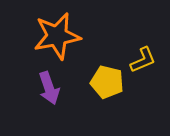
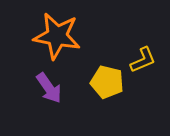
orange star: rotated 21 degrees clockwise
purple arrow: rotated 16 degrees counterclockwise
